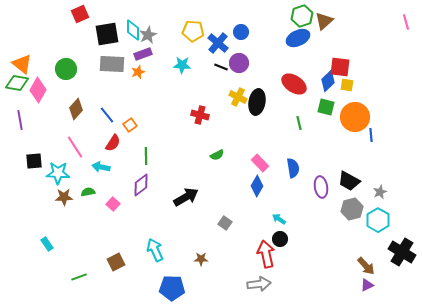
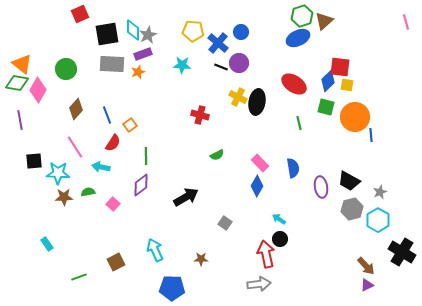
blue line at (107, 115): rotated 18 degrees clockwise
